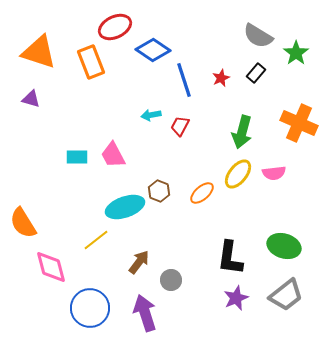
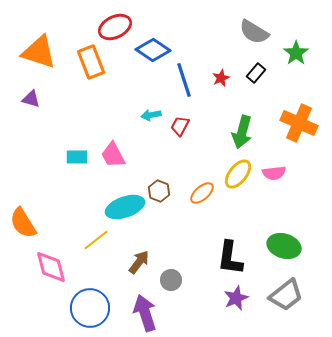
gray semicircle: moved 4 px left, 4 px up
